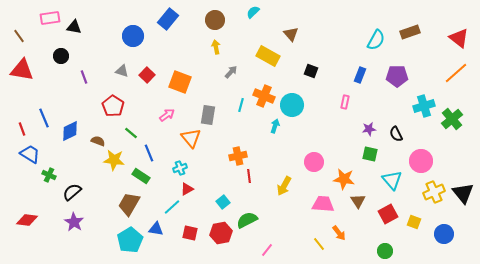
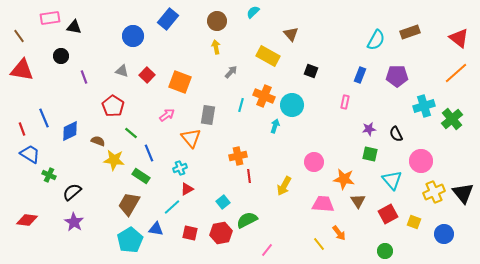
brown circle at (215, 20): moved 2 px right, 1 px down
